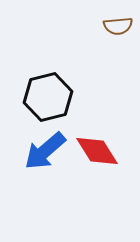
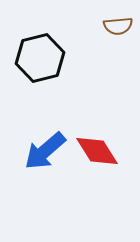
black hexagon: moved 8 px left, 39 px up
